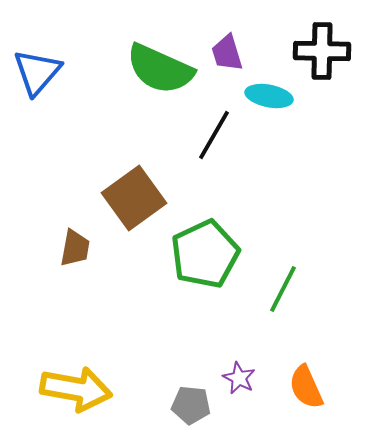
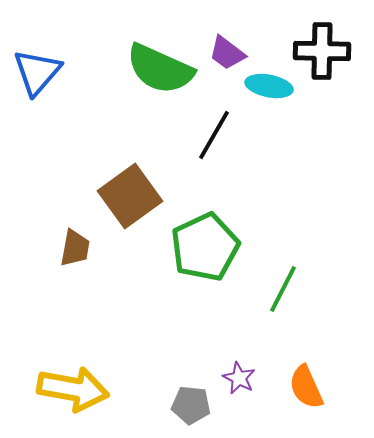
purple trapezoid: rotated 36 degrees counterclockwise
cyan ellipse: moved 10 px up
brown square: moved 4 px left, 2 px up
green pentagon: moved 7 px up
yellow arrow: moved 3 px left
